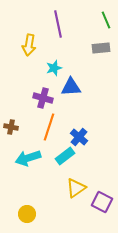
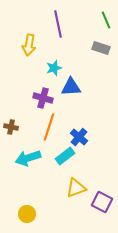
gray rectangle: rotated 24 degrees clockwise
yellow triangle: rotated 15 degrees clockwise
